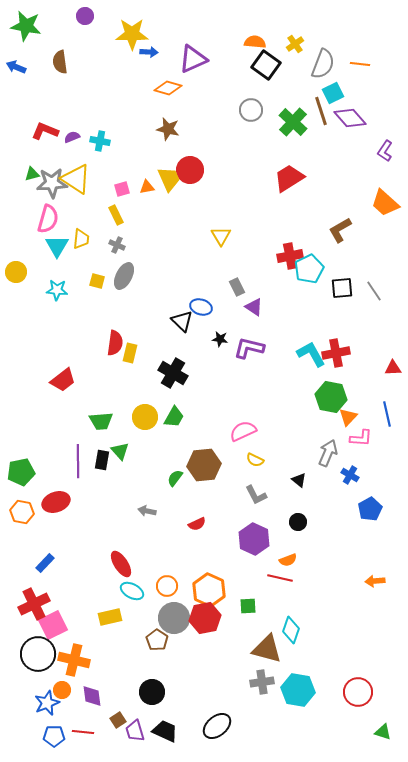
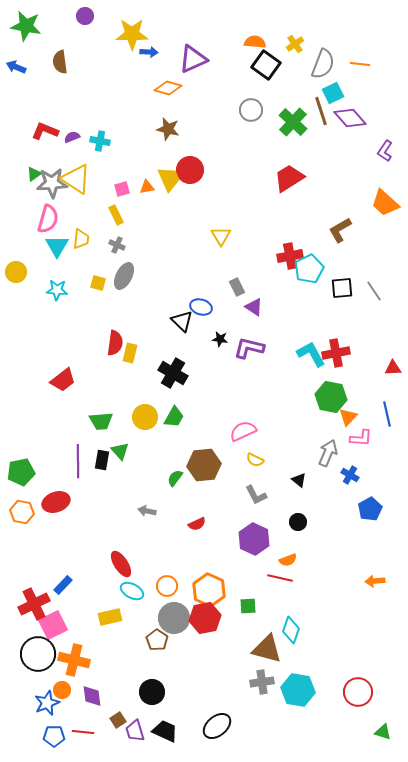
green triangle at (32, 174): moved 2 px right; rotated 21 degrees counterclockwise
yellow square at (97, 281): moved 1 px right, 2 px down
blue rectangle at (45, 563): moved 18 px right, 22 px down
